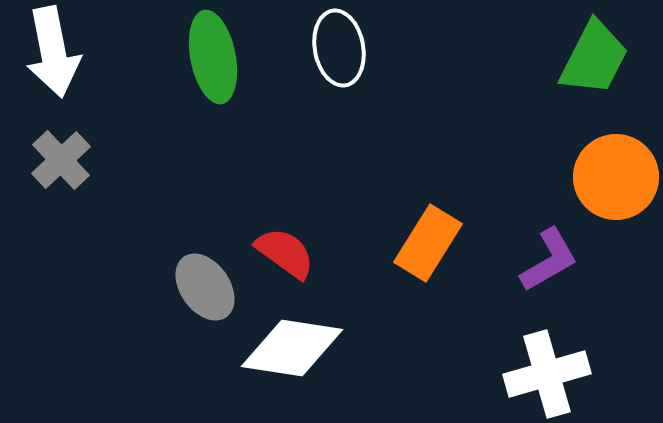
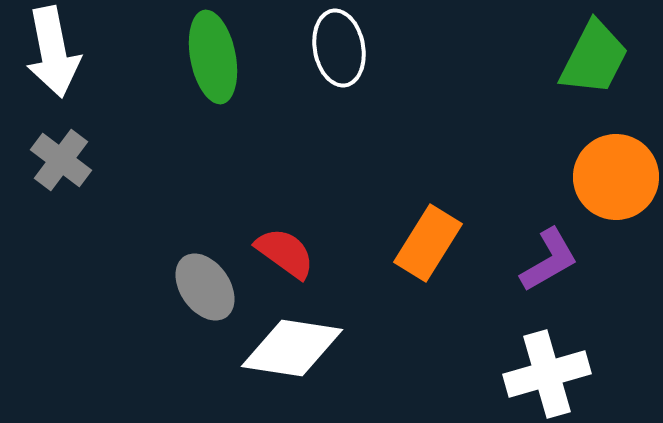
gray cross: rotated 10 degrees counterclockwise
